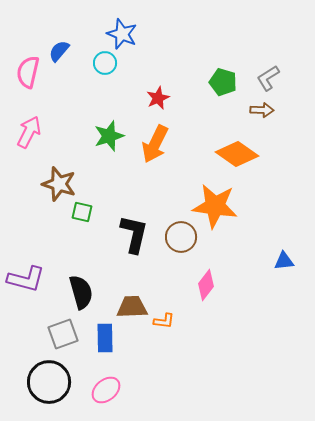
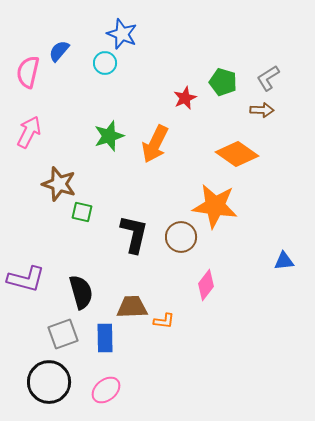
red star: moved 27 px right
